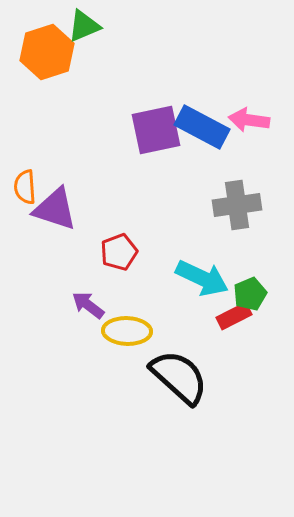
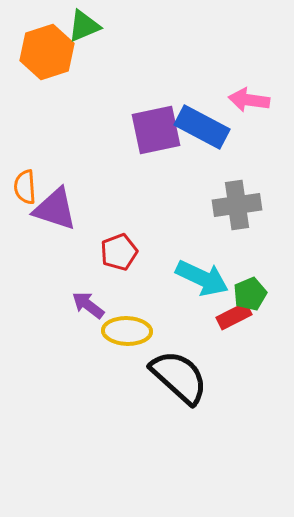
pink arrow: moved 20 px up
